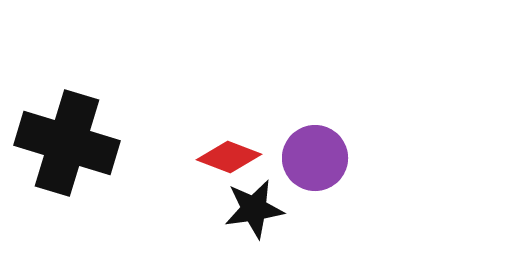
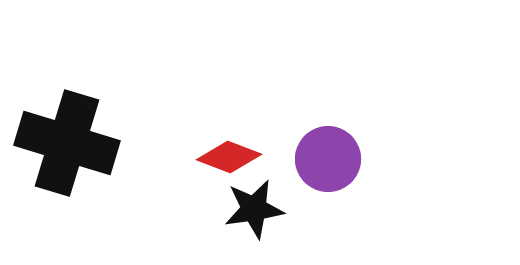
purple circle: moved 13 px right, 1 px down
